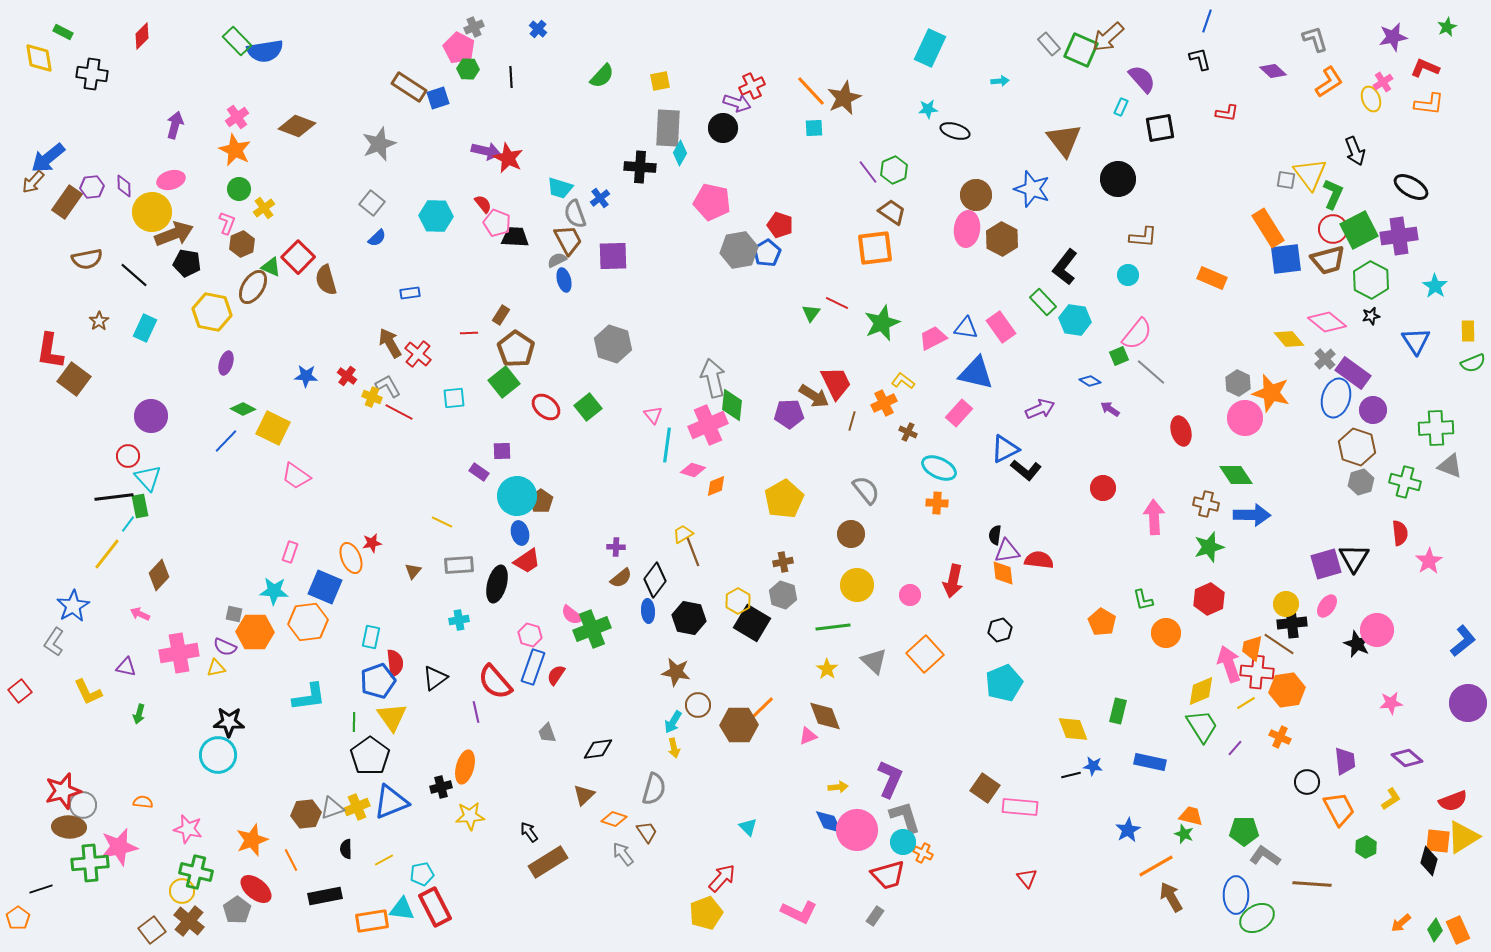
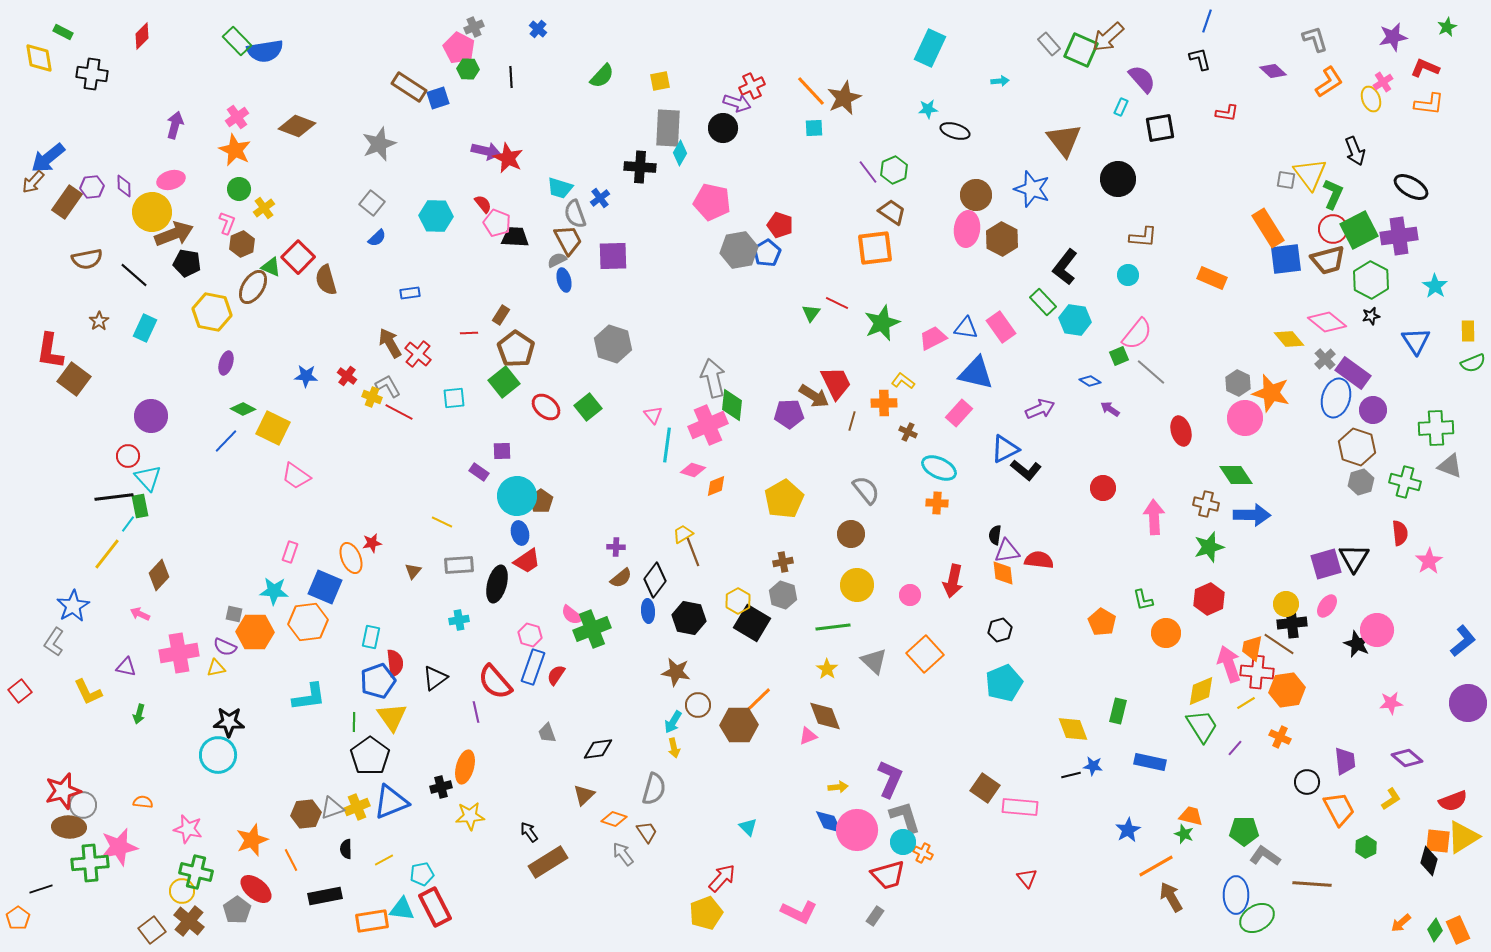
orange cross at (884, 403): rotated 25 degrees clockwise
orange line at (761, 709): moved 3 px left, 9 px up
